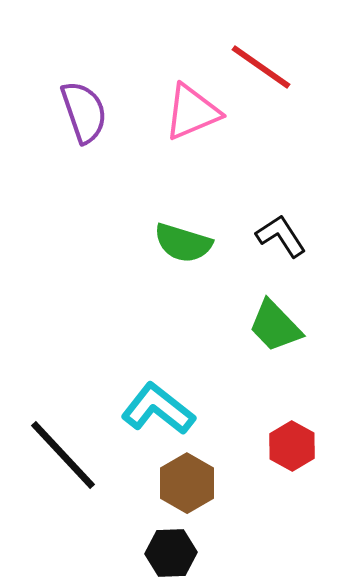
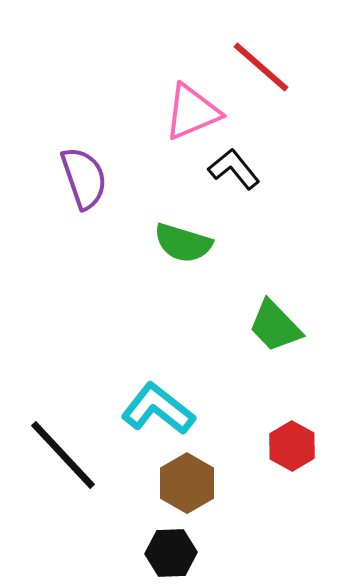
red line: rotated 6 degrees clockwise
purple semicircle: moved 66 px down
black L-shape: moved 47 px left, 67 px up; rotated 6 degrees counterclockwise
